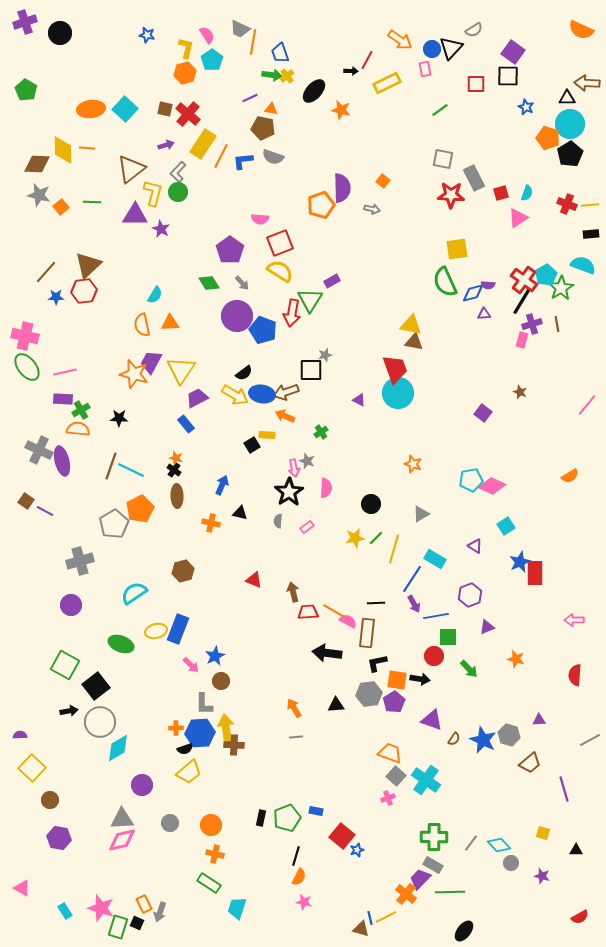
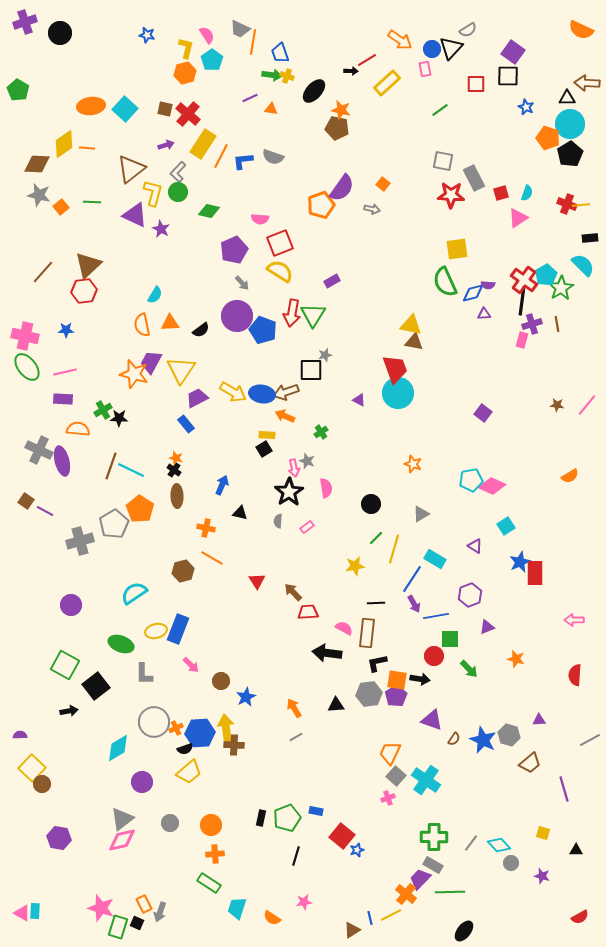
gray semicircle at (474, 30): moved 6 px left
red line at (367, 60): rotated 30 degrees clockwise
yellow cross at (287, 76): rotated 32 degrees counterclockwise
yellow rectangle at (387, 83): rotated 16 degrees counterclockwise
green pentagon at (26, 90): moved 8 px left
orange ellipse at (91, 109): moved 3 px up
brown pentagon at (263, 128): moved 74 px right
yellow diamond at (63, 150): moved 1 px right, 6 px up; rotated 56 degrees clockwise
gray square at (443, 159): moved 2 px down
orange square at (383, 181): moved 3 px down
purple semicircle at (342, 188): rotated 36 degrees clockwise
yellow line at (590, 205): moved 9 px left
purple triangle at (135, 215): rotated 24 degrees clockwise
black rectangle at (591, 234): moved 1 px left, 4 px down
purple pentagon at (230, 250): moved 4 px right; rotated 12 degrees clockwise
cyan semicircle at (583, 265): rotated 25 degrees clockwise
brown line at (46, 272): moved 3 px left
green diamond at (209, 283): moved 72 px up; rotated 45 degrees counterclockwise
blue star at (56, 297): moved 10 px right, 33 px down
green triangle at (310, 300): moved 3 px right, 15 px down
black line at (522, 301): rotated 24 degrees counterclockwise
black semicircle at (244, 373): moved 43 px left, 43 px up
brown star at (520, 392): moved 37 px right, 13 px down; rotated 16 degrees counterclockwise
yellow arrow at (235, 395): moved 2 px left, 3 px up
green cross at (81, 410): moved 22 px right
black square at (252, 445): moved 12 px right, 4 px down
pink semicircle at (326, 488): rotated 12 degrees counterclockwise
orange pentagon at (140, 509): rotated 12 degrees counterclockwise
orange cross at (211, 523): moved 5 px left, 5 px down
yellow star at (355, 538): moved 28 px down
gray cross at (80, 561): moved 20 px up
red triangle at (254, 580): moved 3 px right, 1 px down; rotated 36 degrees clockwise
brown arrow at (293, 592): rotated 30 degrees counterclockwise
orange line at (334, 611): moved 122 px left, 53 px up
pink semicircle at (348, 621): moved 4 px left, 7 px down
green square at (448, 637): moved 2 px right, 2 px down
blue star at (215, 656): moved 31 px right, 41 px down
purple pentagon at (394, 702): moved 2 px right, 6 px up
gray L-shape at (204, 704): moved 60 px left, 30 px up
gray circle at (100, 722): moved 54 px right
orange cross at (176, 728): rotated 24 degrees counterclockwise
gray line at (296, 737): rotated 24 degrees counterclockwise
orange trapezoid at (390, 753): rotated 85 degrees counterclockwise
purple circle at (142, 785): moved 3 px up
brown circle at (50, 800): moved 8 px left, 16 px up
gray triangle at (122, 819): rotated 35 degrees counterclockwise
orange cross at (215, 854): rotated 18 degrees counterclockwise
orange semicircle at (299, 877): moved 27 px left, 41 px down; rotated 96 degrees clockwise
pink triangle at (22, 888): moved 25 px down
pink star at (304, 902): rotated 21 degrees counterclockwise
cyan rectangle at (65, 911): moved 30 px left; rotated 35 degrees clockwise
yellow line at (386, 917): moved 5 px right, 2 px up
brown triangle at (361, 929): moved 9 px left, 1 px down; rotated 48 degrees counterclockwise
